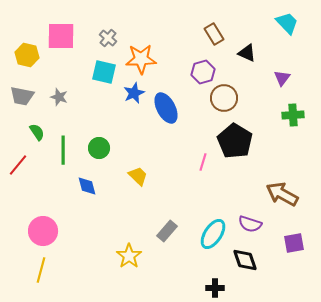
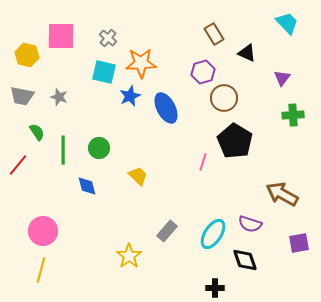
orange star: moved 4 px down
blue star: moved 4 px left, 3 px down
purple square: moved 5 px right
